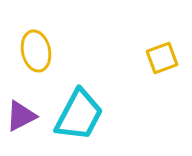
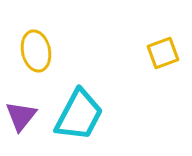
yellow square: moved 1 px right, 5 px up
purple triangle: rotated 24 degrees counterclockwise
